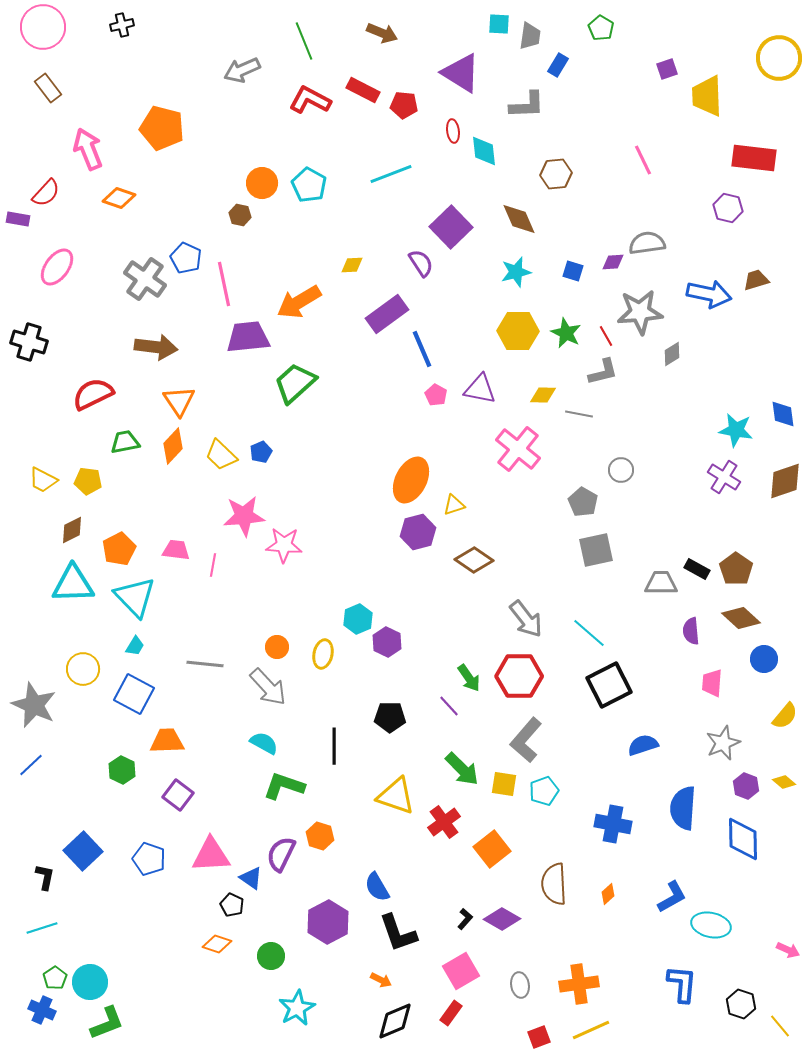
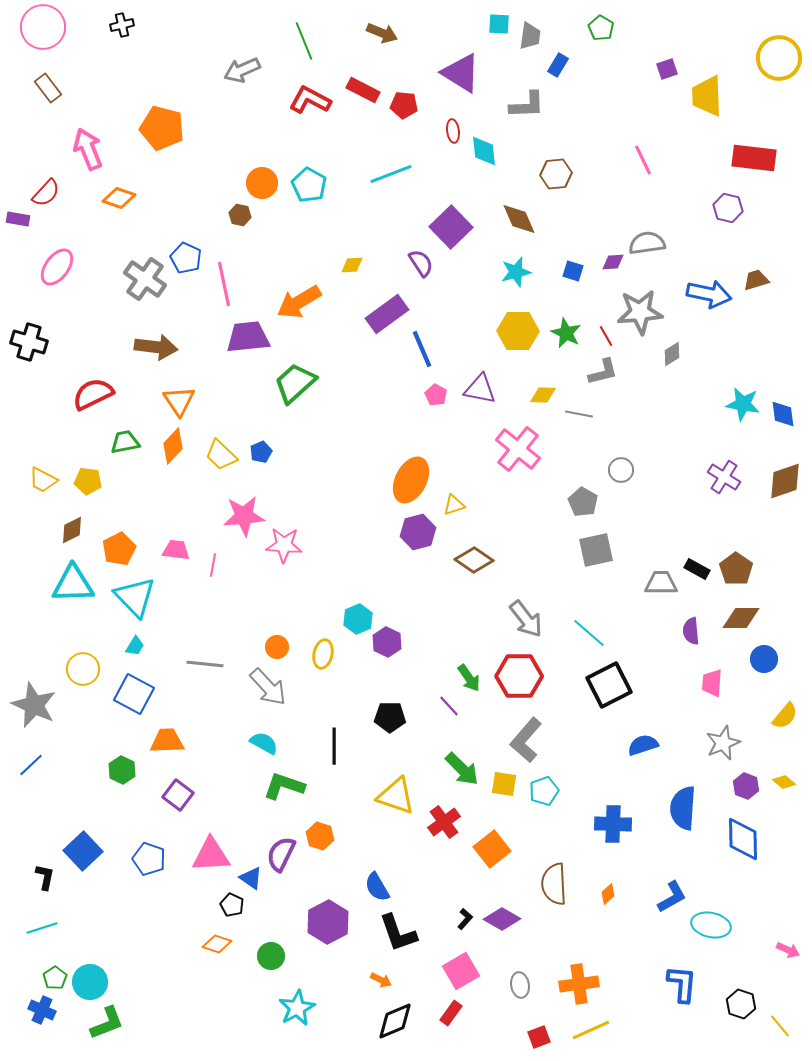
cyan star at (736, 430): moved 7 px right, 26 px up
brown diamond at (741, 618): rotated 42 degrees counterclockwise
blue cross at (613, 824): rotated 9 degrees counterclockwise
